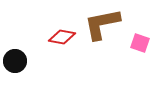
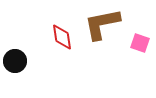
red diamond: rotated 72 degrees clockwise
